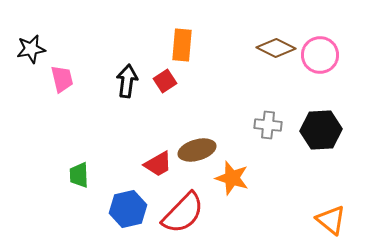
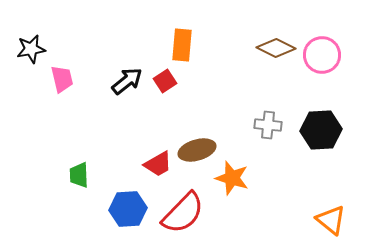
pink circle: moved 2 px right
black arrow: rotated 44 degrees clockwise
blue hexagon: rotated 9 degrees clockwise
